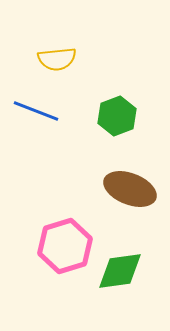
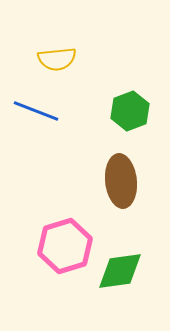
green hexagon: moved 13 px right, 5 px up
brown ellipse: moved 9 px left, 8 px up; rotated 63 degrees clockwise
